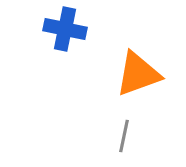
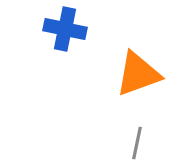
gray line: moved 13 px right, 7 px down
